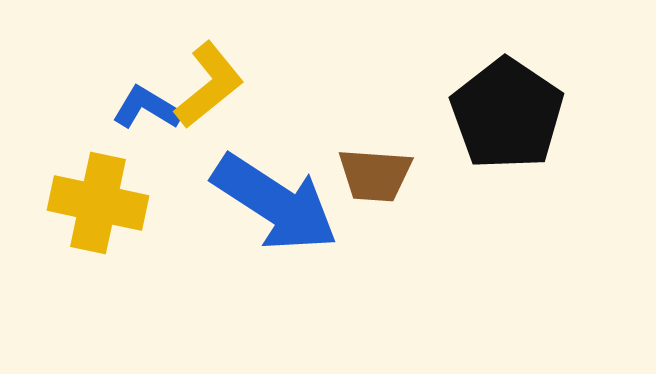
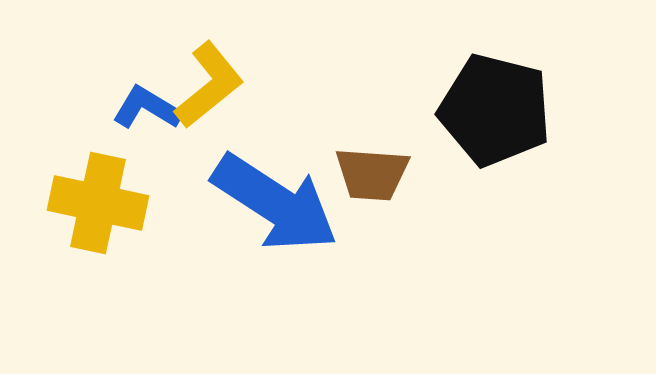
black pentagon: moved 12 px left, 4 px up; rotated 20 degrees counterclockwise
brown trapezoid: moved 3 px left, 1 px up
